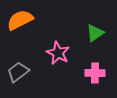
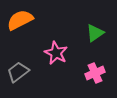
pink star: moved 2 px left
pink cross: rotated 24 degrees counterclockwise
